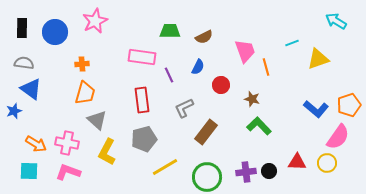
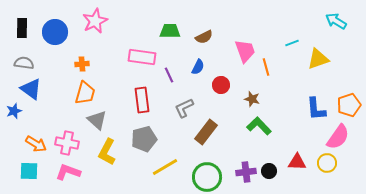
blue L-shape: rotated 45 degrees clockwise
